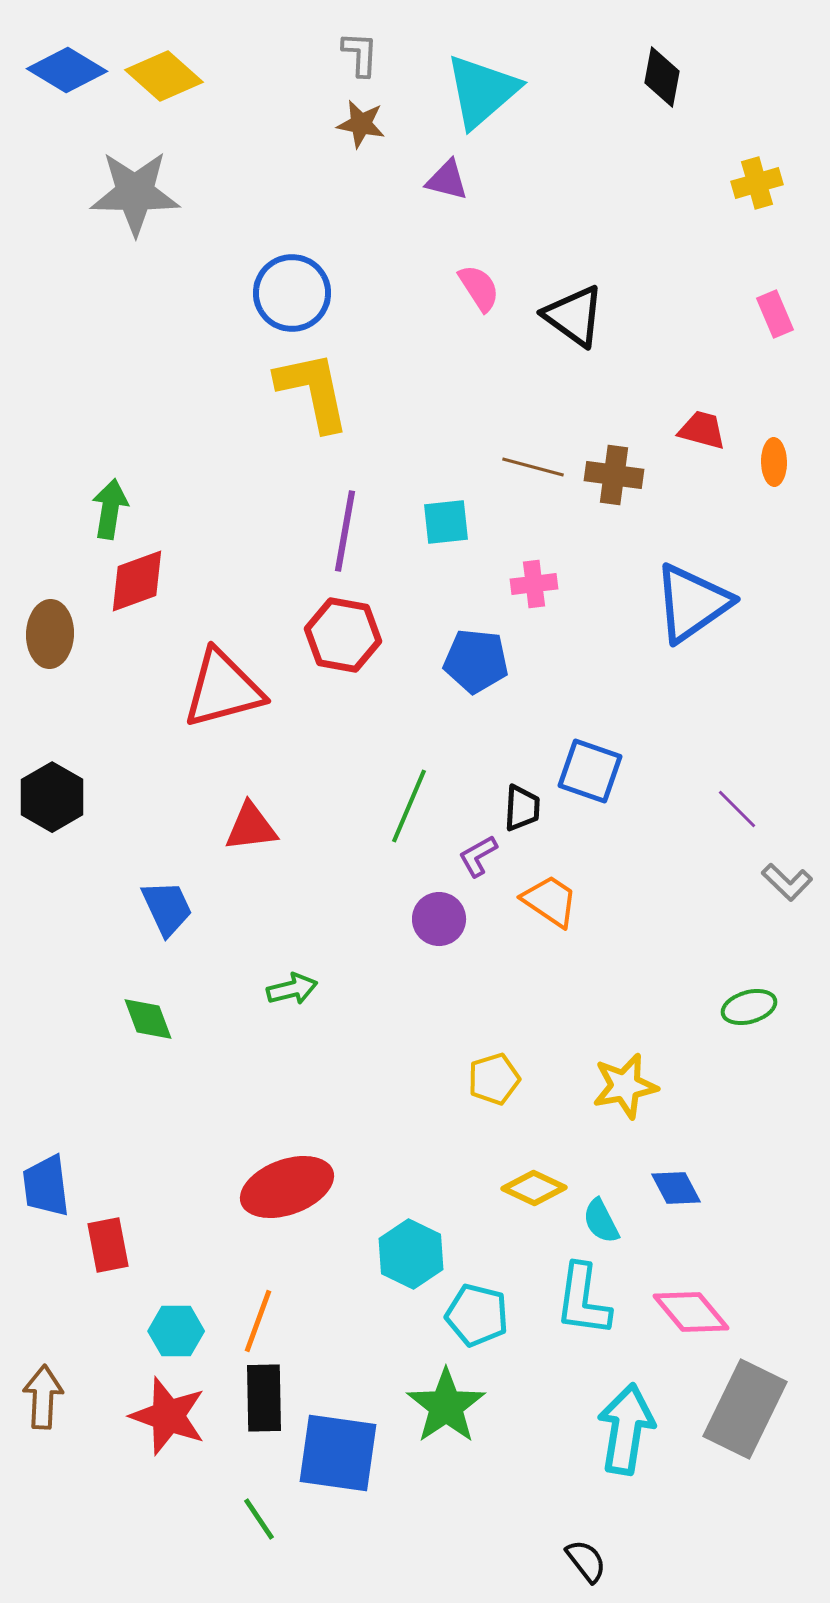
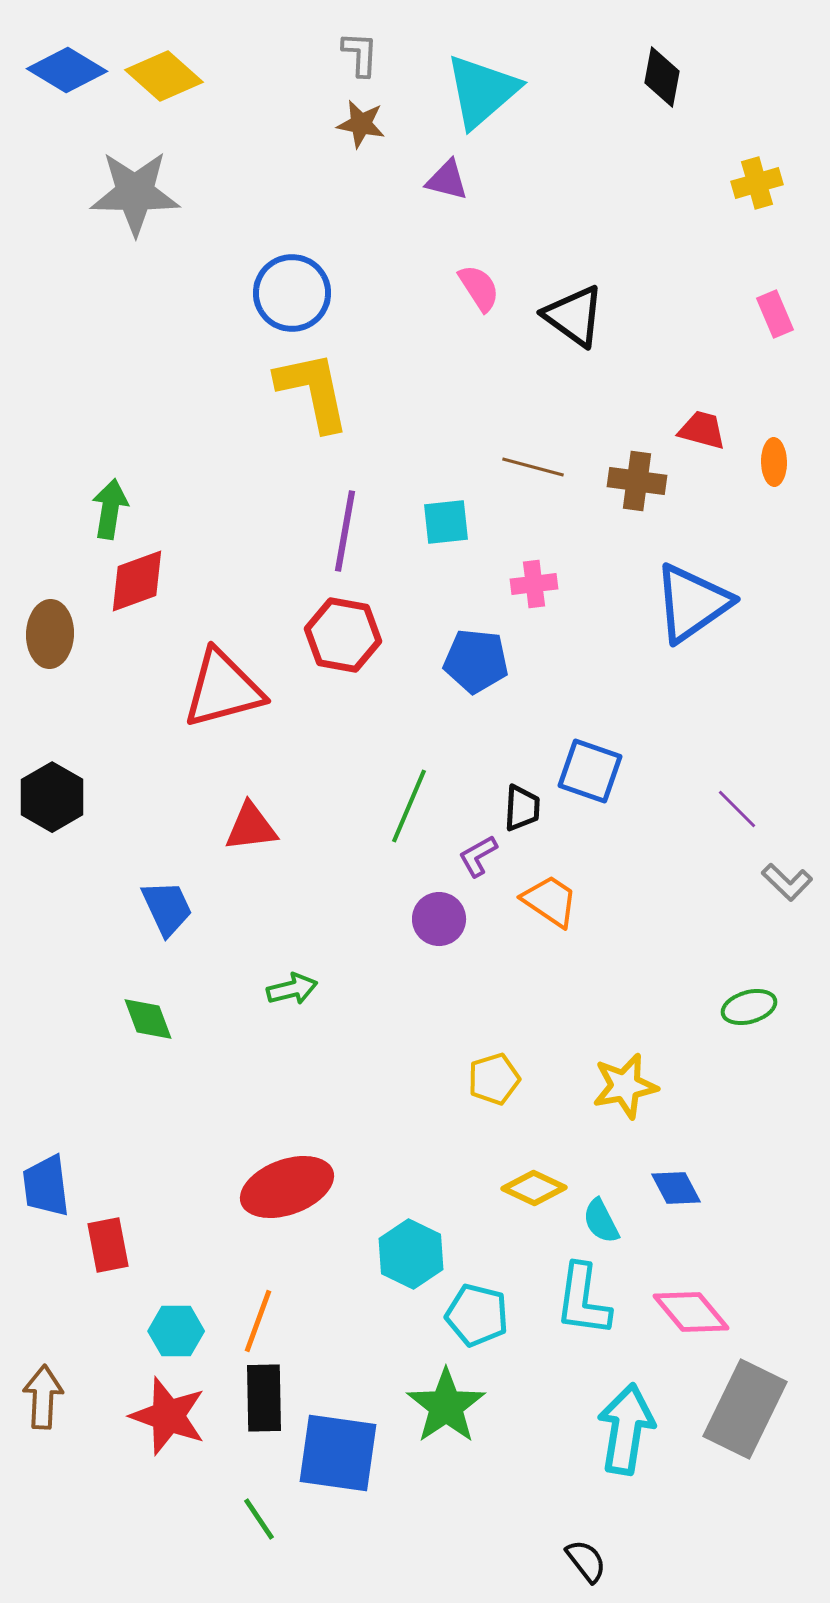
brown cross at (614, 475): moved 23 px right, 6 px down
